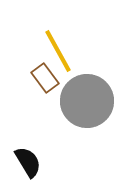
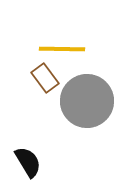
yellow line: moved 4 px right, 2 px up; rotated 60 degrees counterclockwise
